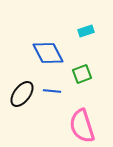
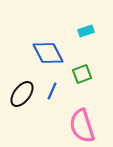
blue line: rotated 72 degrees counterclockwise
